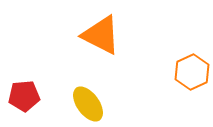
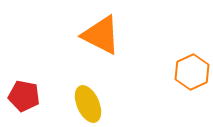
red pentagon: rotated 16 degrees clockwise
yellow ellipse: rotated 12 degrees clockwise
